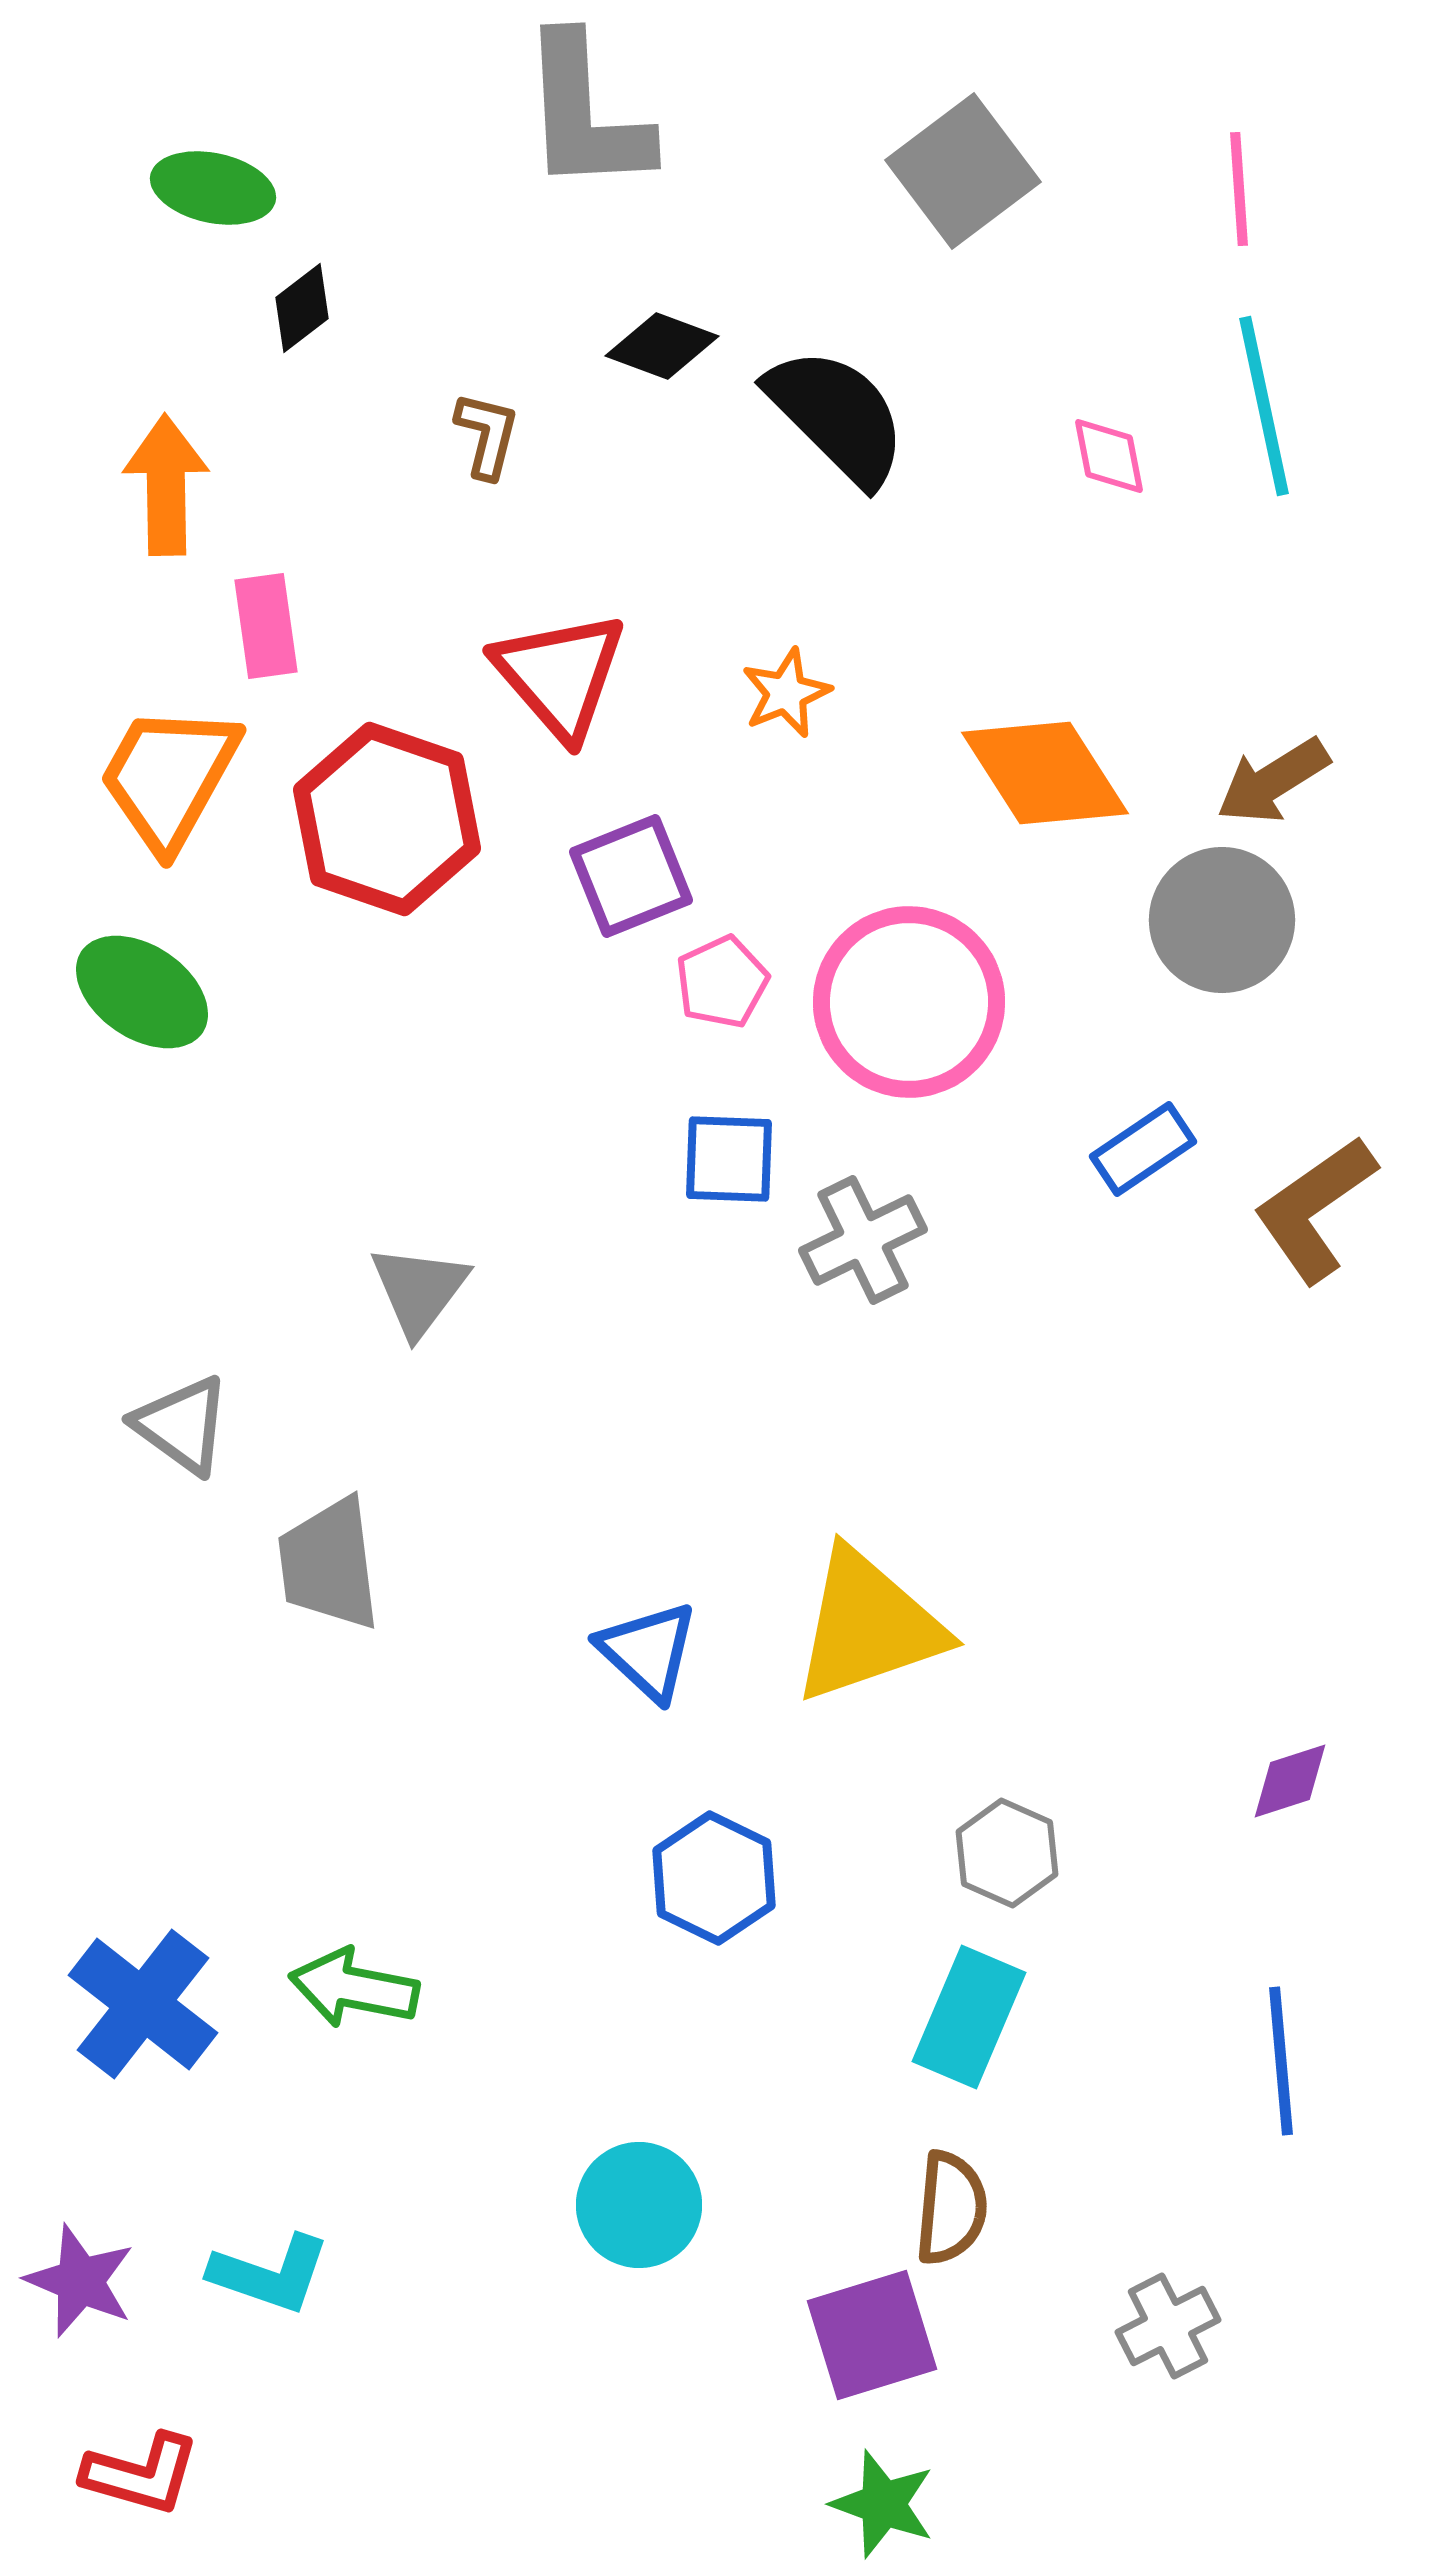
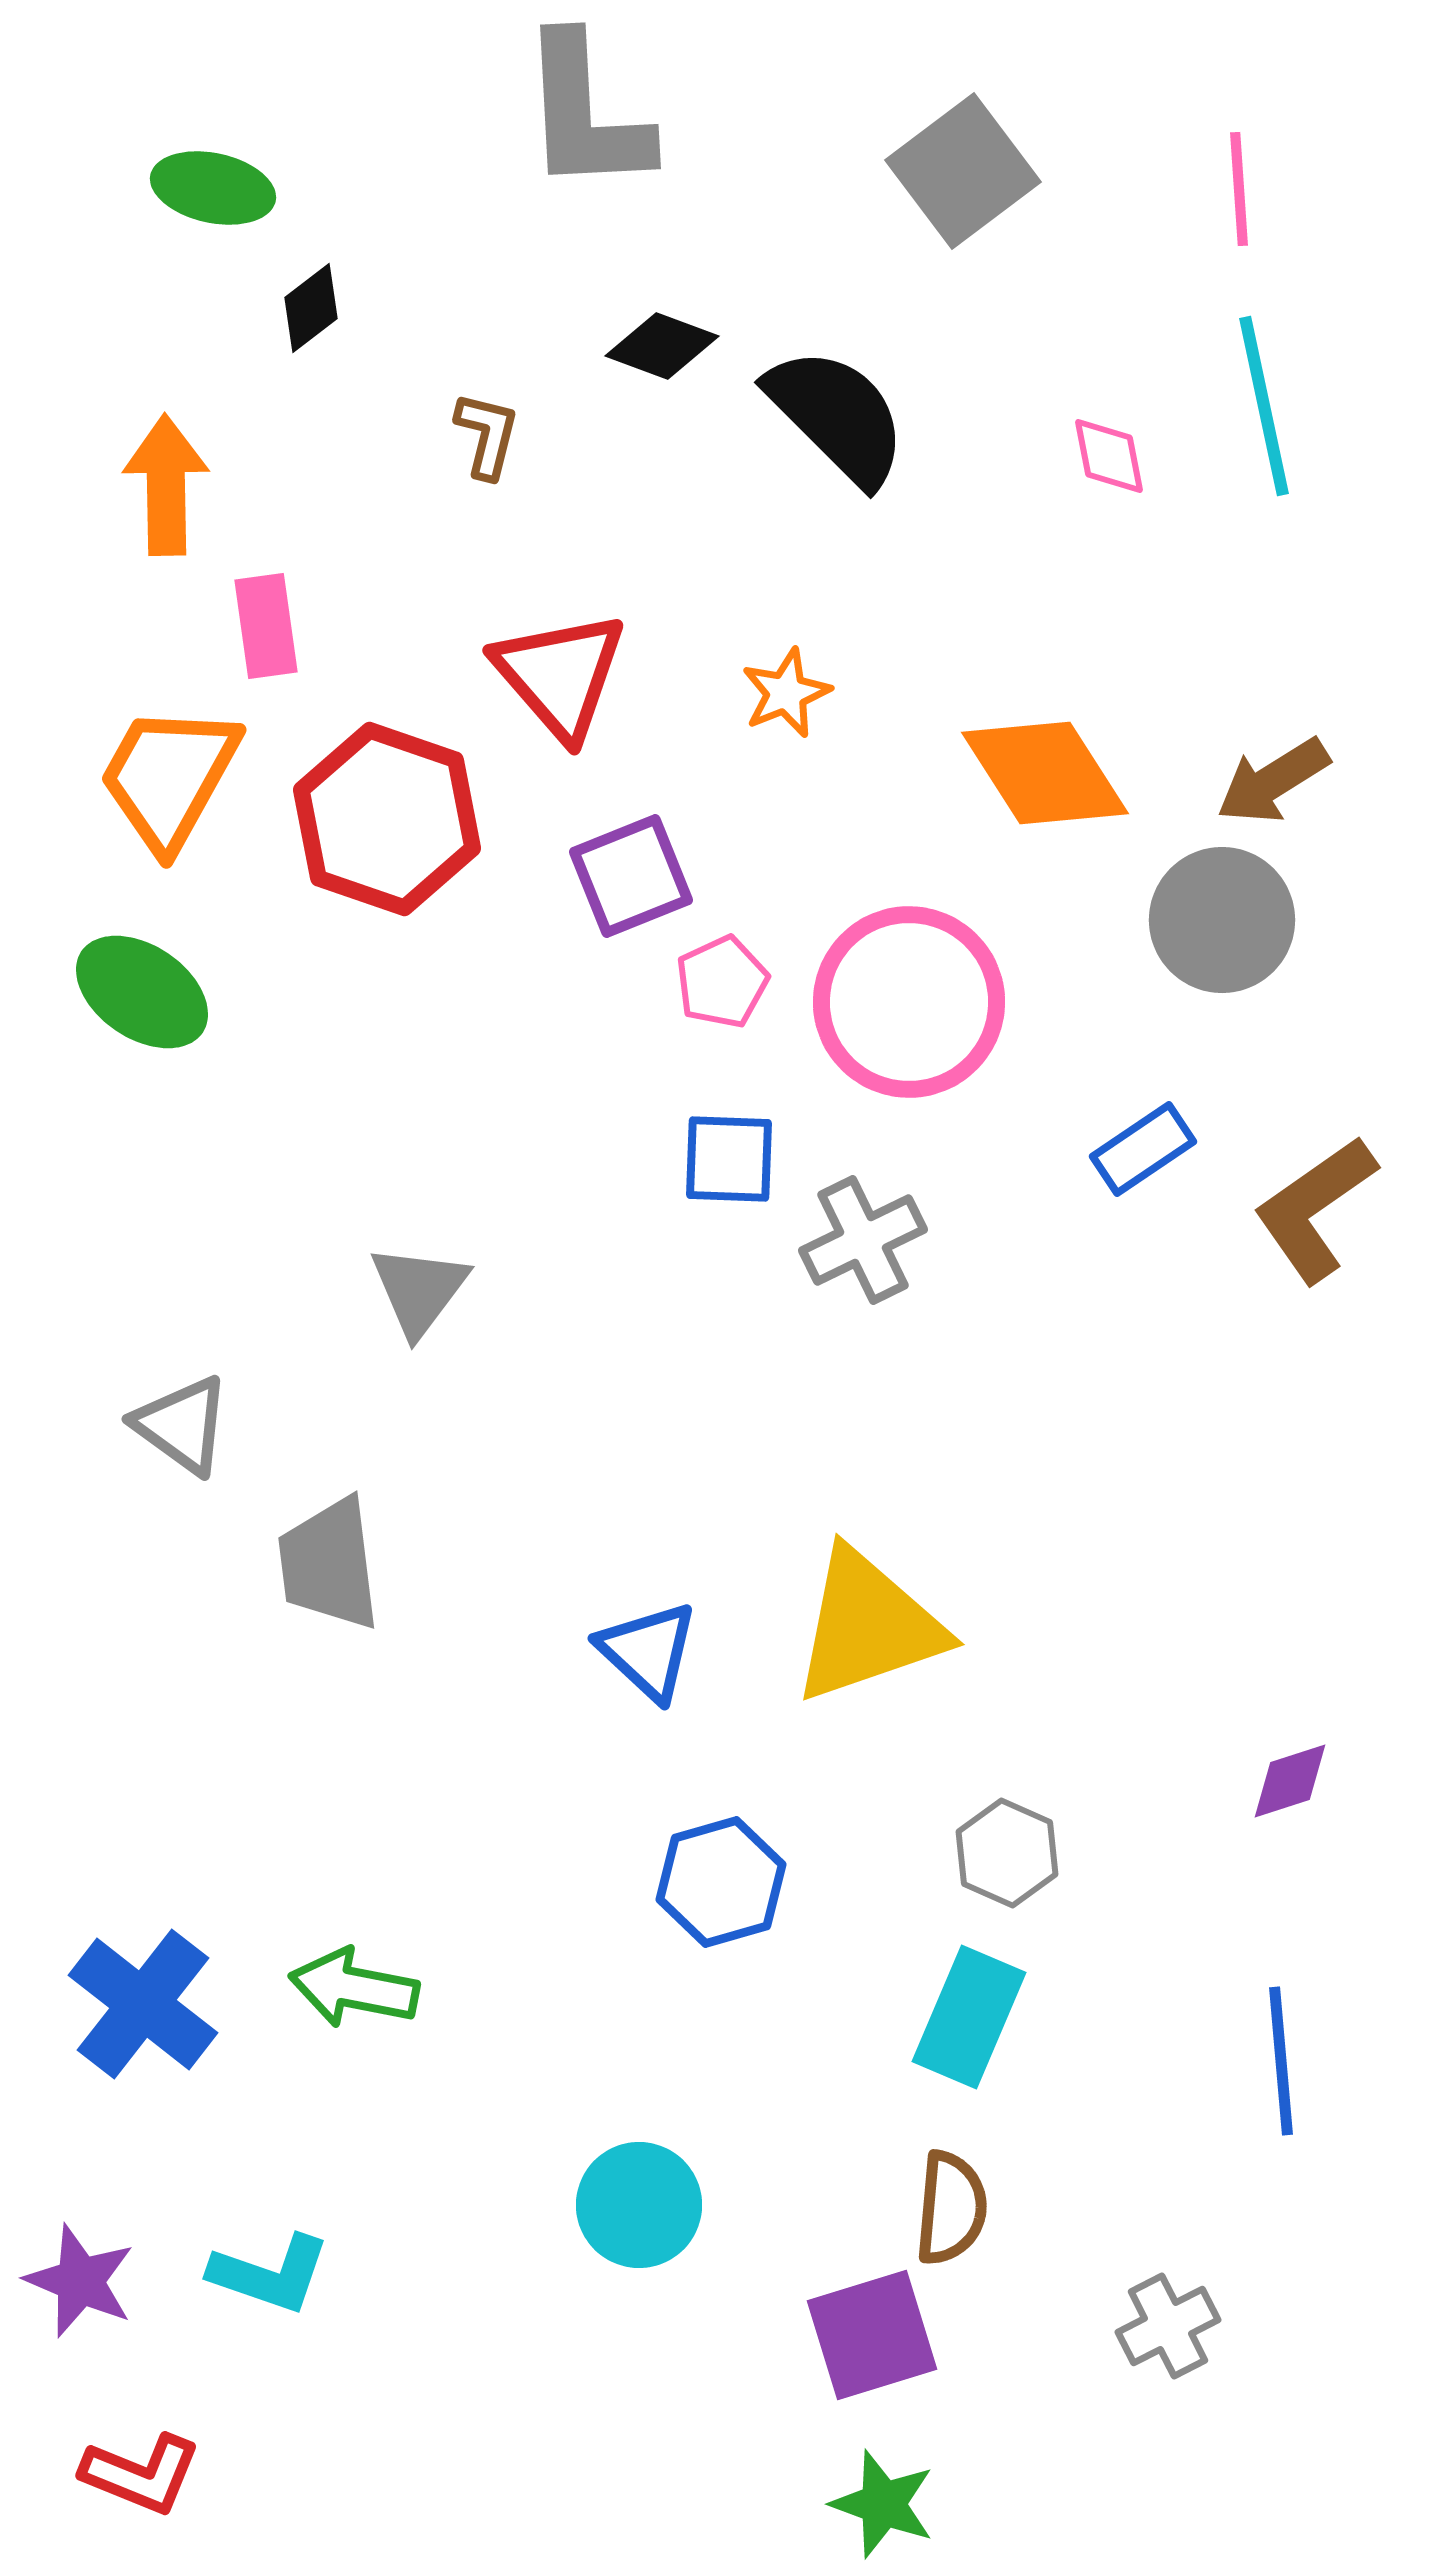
black diamond at (302, 308): moved 9 px right
blue hexagon at (714, 1878): moved 7 px right, 4 px down; rotated 18 degrees clockwise
red L-shape at (141, 2474): rotated 6 degrees clockwise
